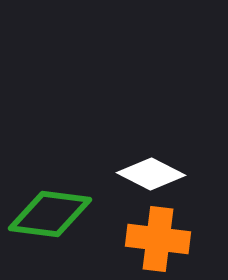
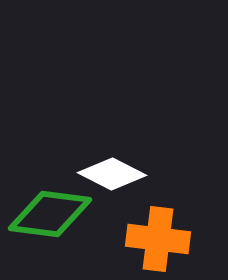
white diamond: moved 39 px left
